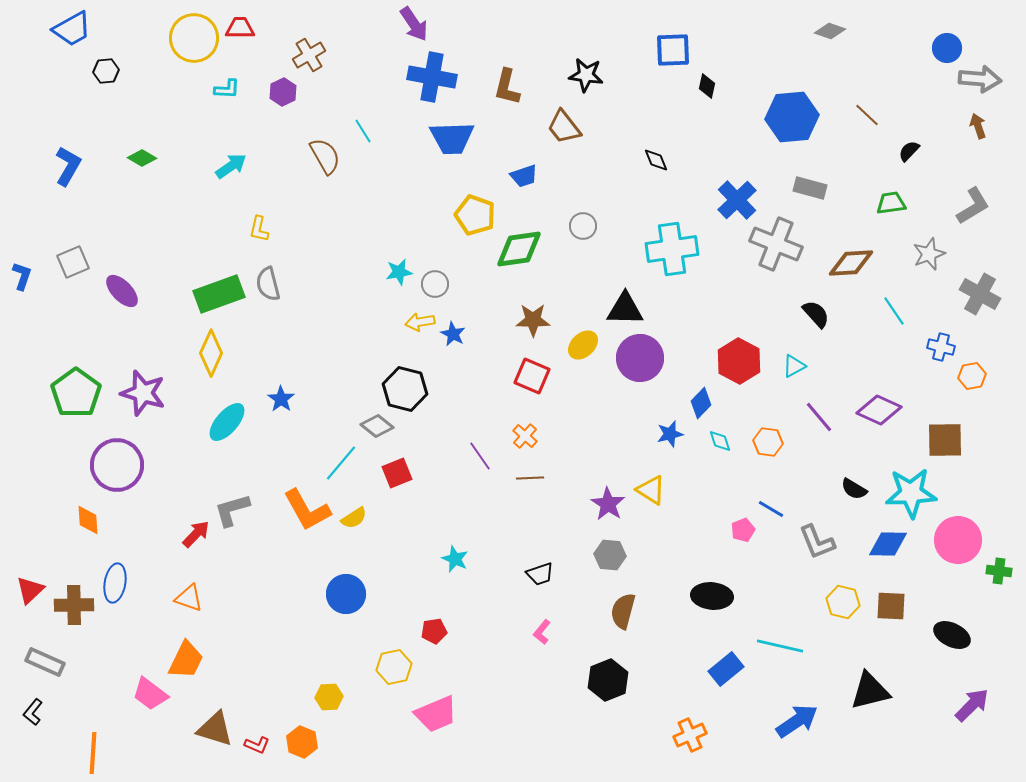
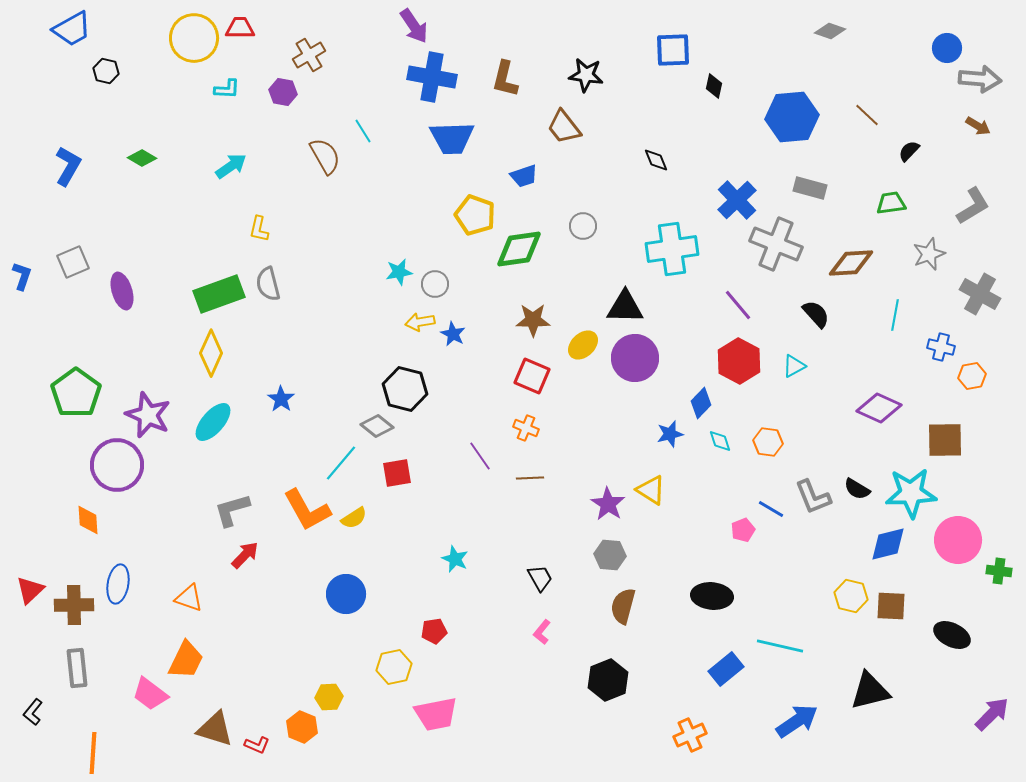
purple arrow at (414, 24): moved 2 px down
black hexagon at (106, 71): rotated 20 degrees clockwise
black diamond at (707, 86): moved 7 px right
brown L-shape at (507, 87): moved 2 px left, 8 px up
purple hexagon at (283, 92): rotated 24 degrees counterclockwise
brown arrow at (978, 126): rotated 140 degrees clockwise
purple ellipse at (122, 291): rotated 27 degrees clockwise
black triangle at (625, 309): moved 2 px up
cyan line at (894, 311): moved 1 px right, 4 px down; rotated 44 degrees clockwise
purple circle at (640, 358): moved 5 px left
purple star at (143, 393): moved 5 px right, 22 px down; rotated 6 degrees clockwise
purple diamond at (879, 410): moved 2 px up
purple line at (819, 417): moved 81 px left, 112 px up
cyan ellipse at (227, 422): moved 14 px left
orange cross at (525, 436): moved 1 px right, 8 px up; rotated 20 degrees counterclockwise
red square at (397, 473): rotated 12 degrees clockwise
black semicircle at (854, 489): moved 3 px right
red arrow at (196, 534): moved 49 px right, 21 px down
gray L-shape at (817, 542): moved 4 px left, 45 px up
blue diamond at (888, 544): rotated 15 degrees counterclockwise
black trapezoid at (540, 574): moved 4 px down; rotated 100 degrees counterclockwise
blue ellipse at (115, 583): moved 3 px right, 1 px down
yellow hexagon at (843, 602): moved 8 px right, 6 px up
brown semicircle at (623, 611): moved 5 px up
gray rectangle at (45, 662): moved 32 px right, 6 px down; rotated 60 degrees clockwise
purple arrow at (972, 705): moved 20 px right, 9 px down
pink trapezoid at (436, 714): rotated 12 degrees clockwise
orange hexagon at (302, 742): moved 15 px up
